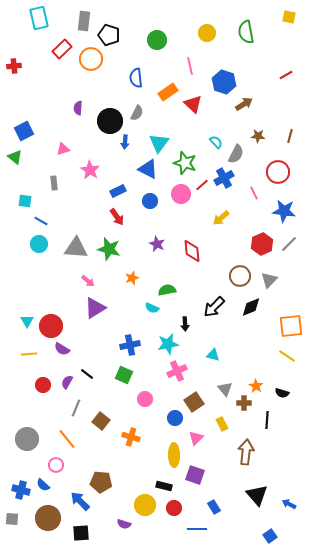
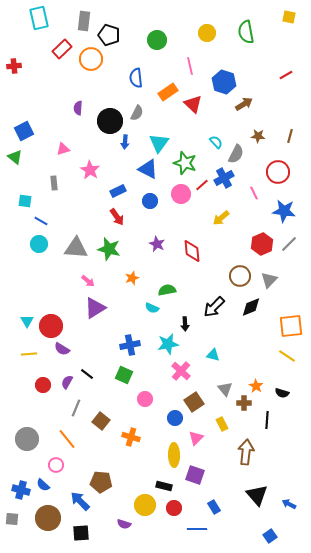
pink cross at (177, 371): moved 4 px right; rotated 24 degrees counterclockwise
